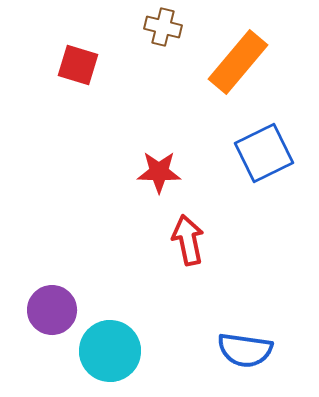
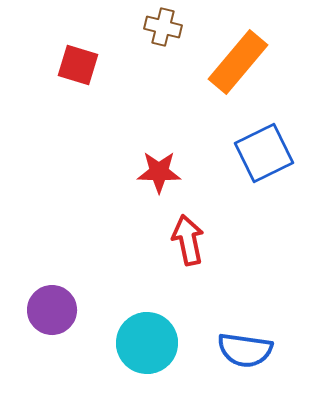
cyan circle: moved 37 px right, 8 px up
